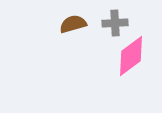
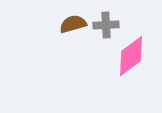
gray cross: moved 9 px left, 2 px down
